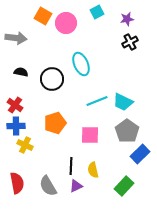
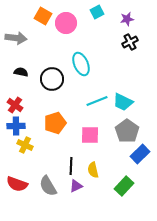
red semicircle: moved 1 px down; rotated 120 degrees clockwise
